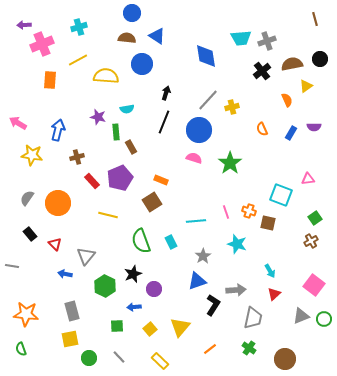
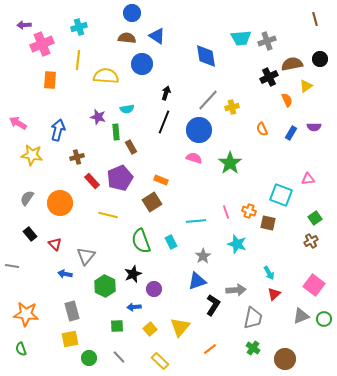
yellow line at (78, 60): rotated 54 degrees counterclockwise
black cross at (262, 71): moved 7 px right, 6 px down; rotated 12 degrees clockwise
orange circle at (58, 203): moved 2 px right
cyan arrow at (270, 271): moved 1 px left, 2 px down
green cross at (249, 348): moved 4 px right
